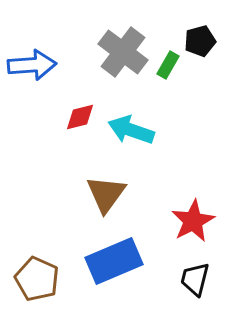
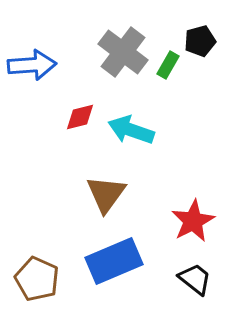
black trapezoid: rotated 114 degrees clockwise
